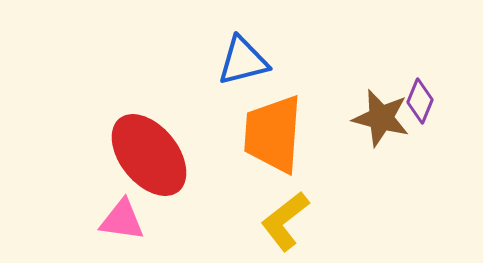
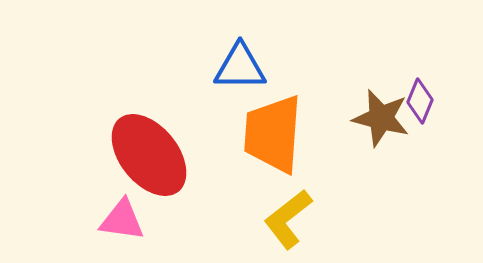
blue triangle: moved 3 px left, 6 px down; rotated 14 degrees clockwise
yellow L-shape: moved 3 px right, 2 px up
